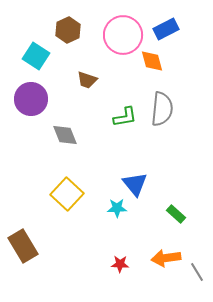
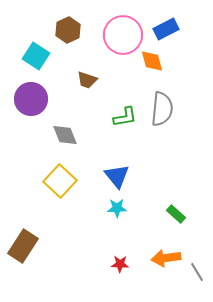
blue triangle: moved 18 px left, 8 px up
yellow square: moved 7 px left, 13 px up
brown rectangle: rotated 64 degrees clockwise
